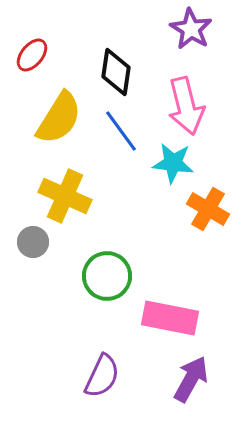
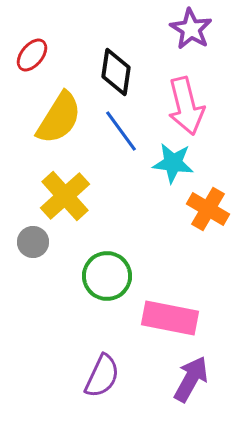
yellow cross: rotated 24 degrees clockwise
